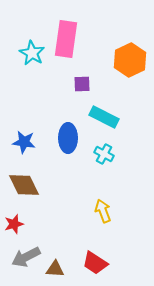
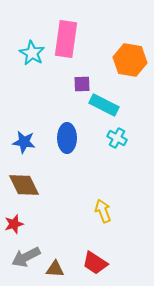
orange hexagon: rotated 24 degrees counterclockwise
cyan rectangle: moved 12 px up
blue ellipse: moved 1 px left
cyan cross: moved 13 px right, 16 px up
